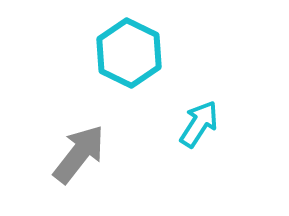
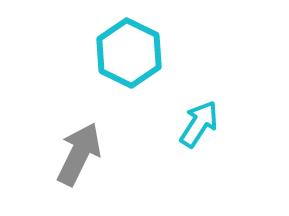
gray arrow: rotated 12 degrees counterclockwise
